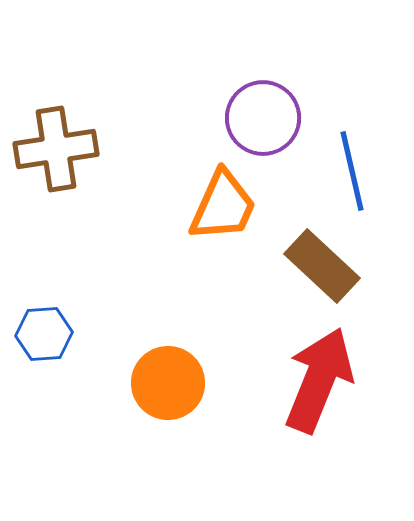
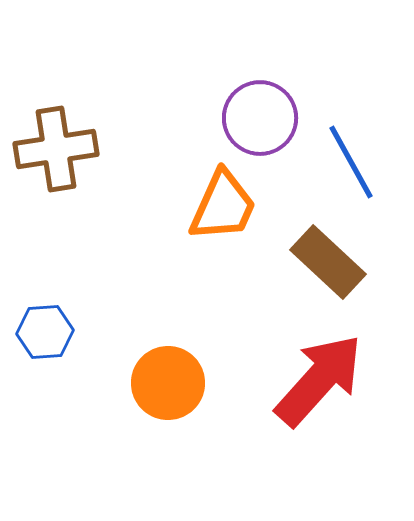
purple circle: moved 3 px left
blue line: moved 1 px left, 9 px up; rotated 16 degrees counterclockwise
brown rectangle: moved 6 px right, 4 px up
blue hexagon: moved 1 px right, 2 px up
red arrow: rotated 20 degrees clockwise
